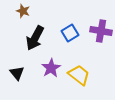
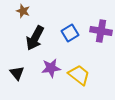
purple star: rotated 24 degrees clockwise
